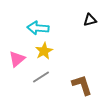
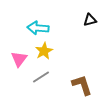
pink triangle: moved 2 px right; rotated 12 degrees counterclockwise
